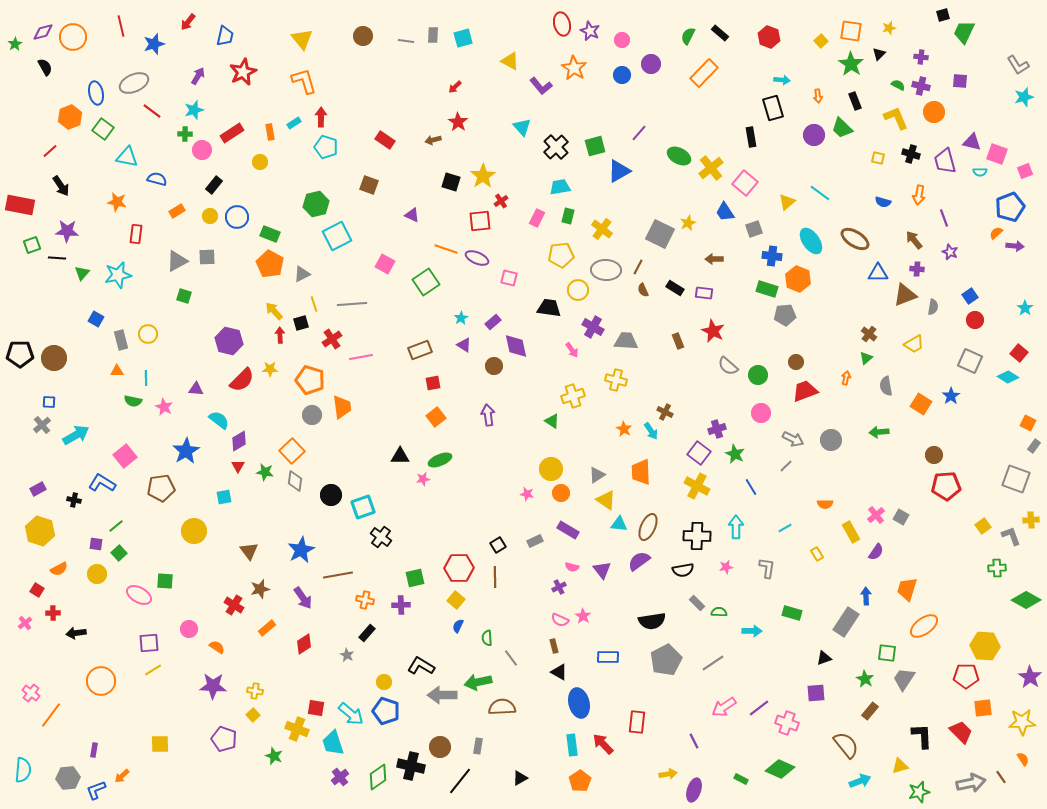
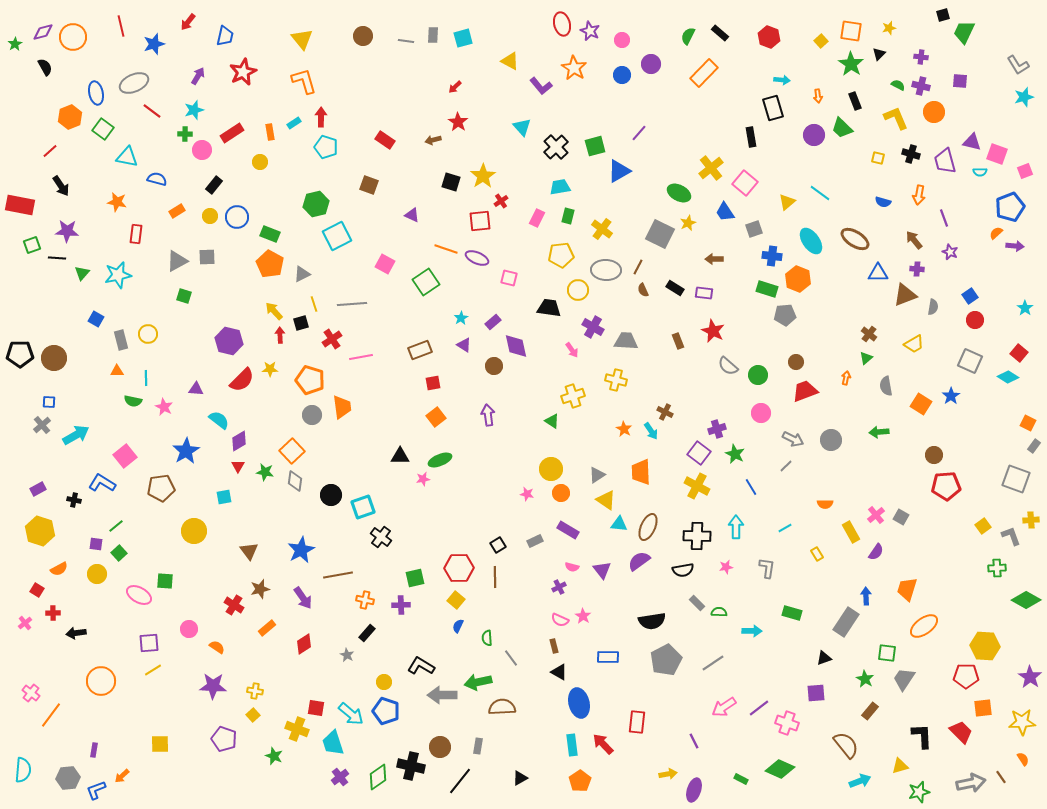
green ellipse at (679, 156): moved 37 px down
